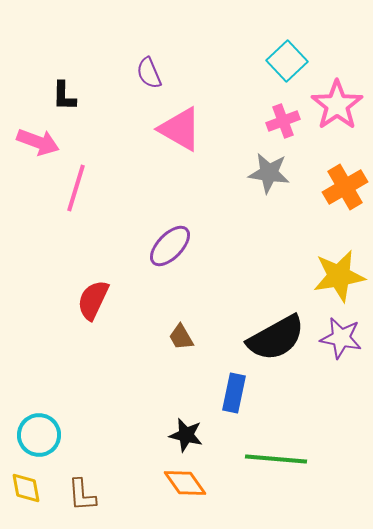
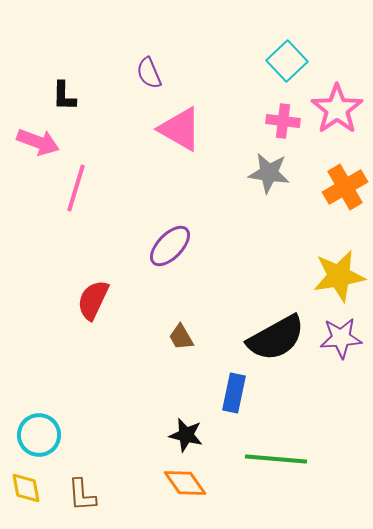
pink star: moved 4 px down
pink cross: rotated 28 degrees clockwise
purple star: rotated 15 degrees counterclockwise
